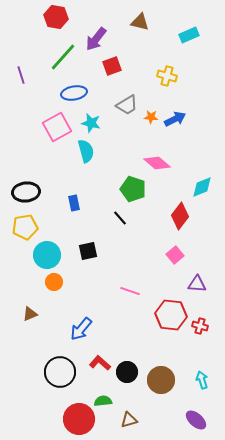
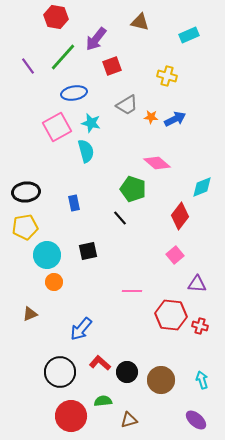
purple line at (21, 75): moved 7 px right, 9 px up; rotated 18 degrees counterclockwise
pink line at (130, 291): moved 2 px right; rotated 18 degrees counterclockwise
red circle at (79, 419): moved 8 px left, 3 px up
